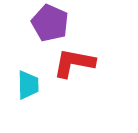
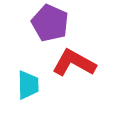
red L-shape: rotated 18 degrees clockwise
